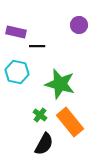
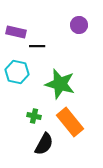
green cross: moved 6 px left, 1 px down; rotated 24 degrees counterclockwise
